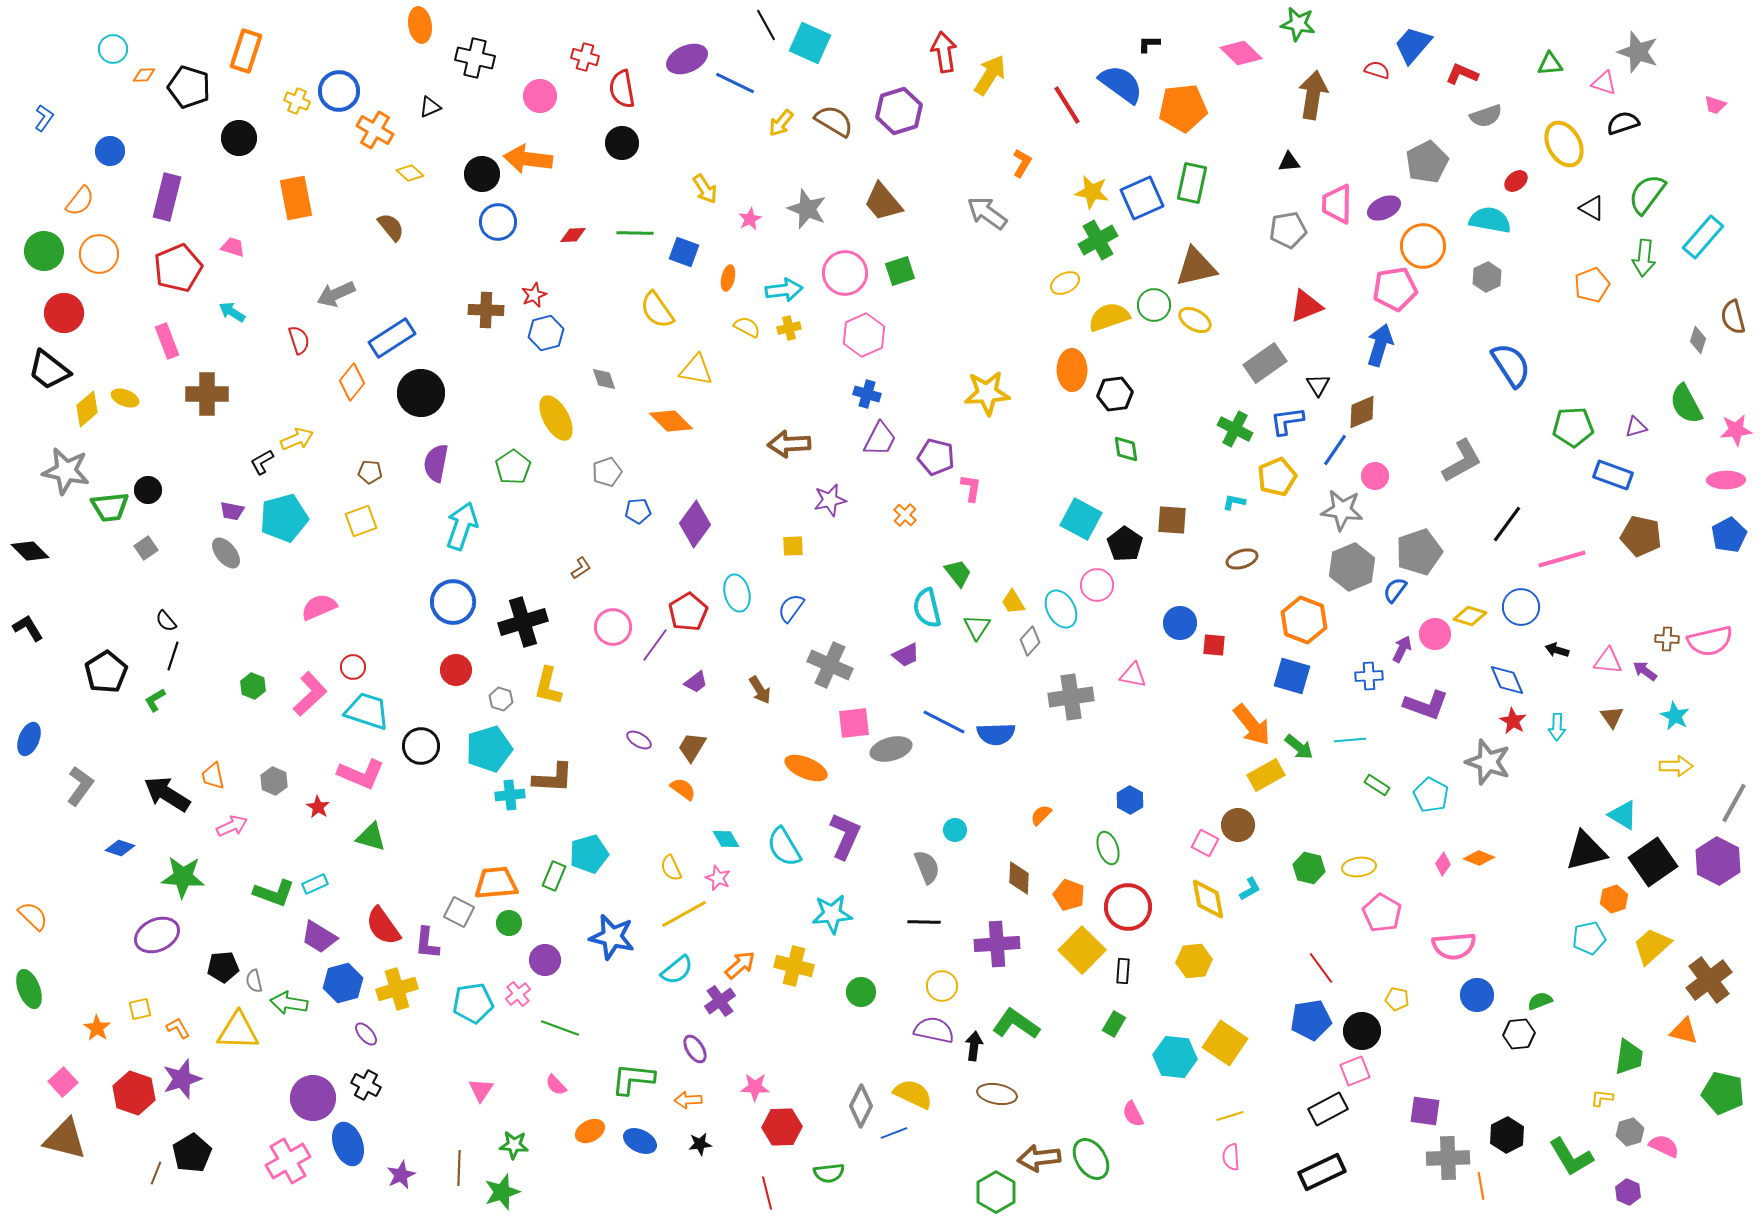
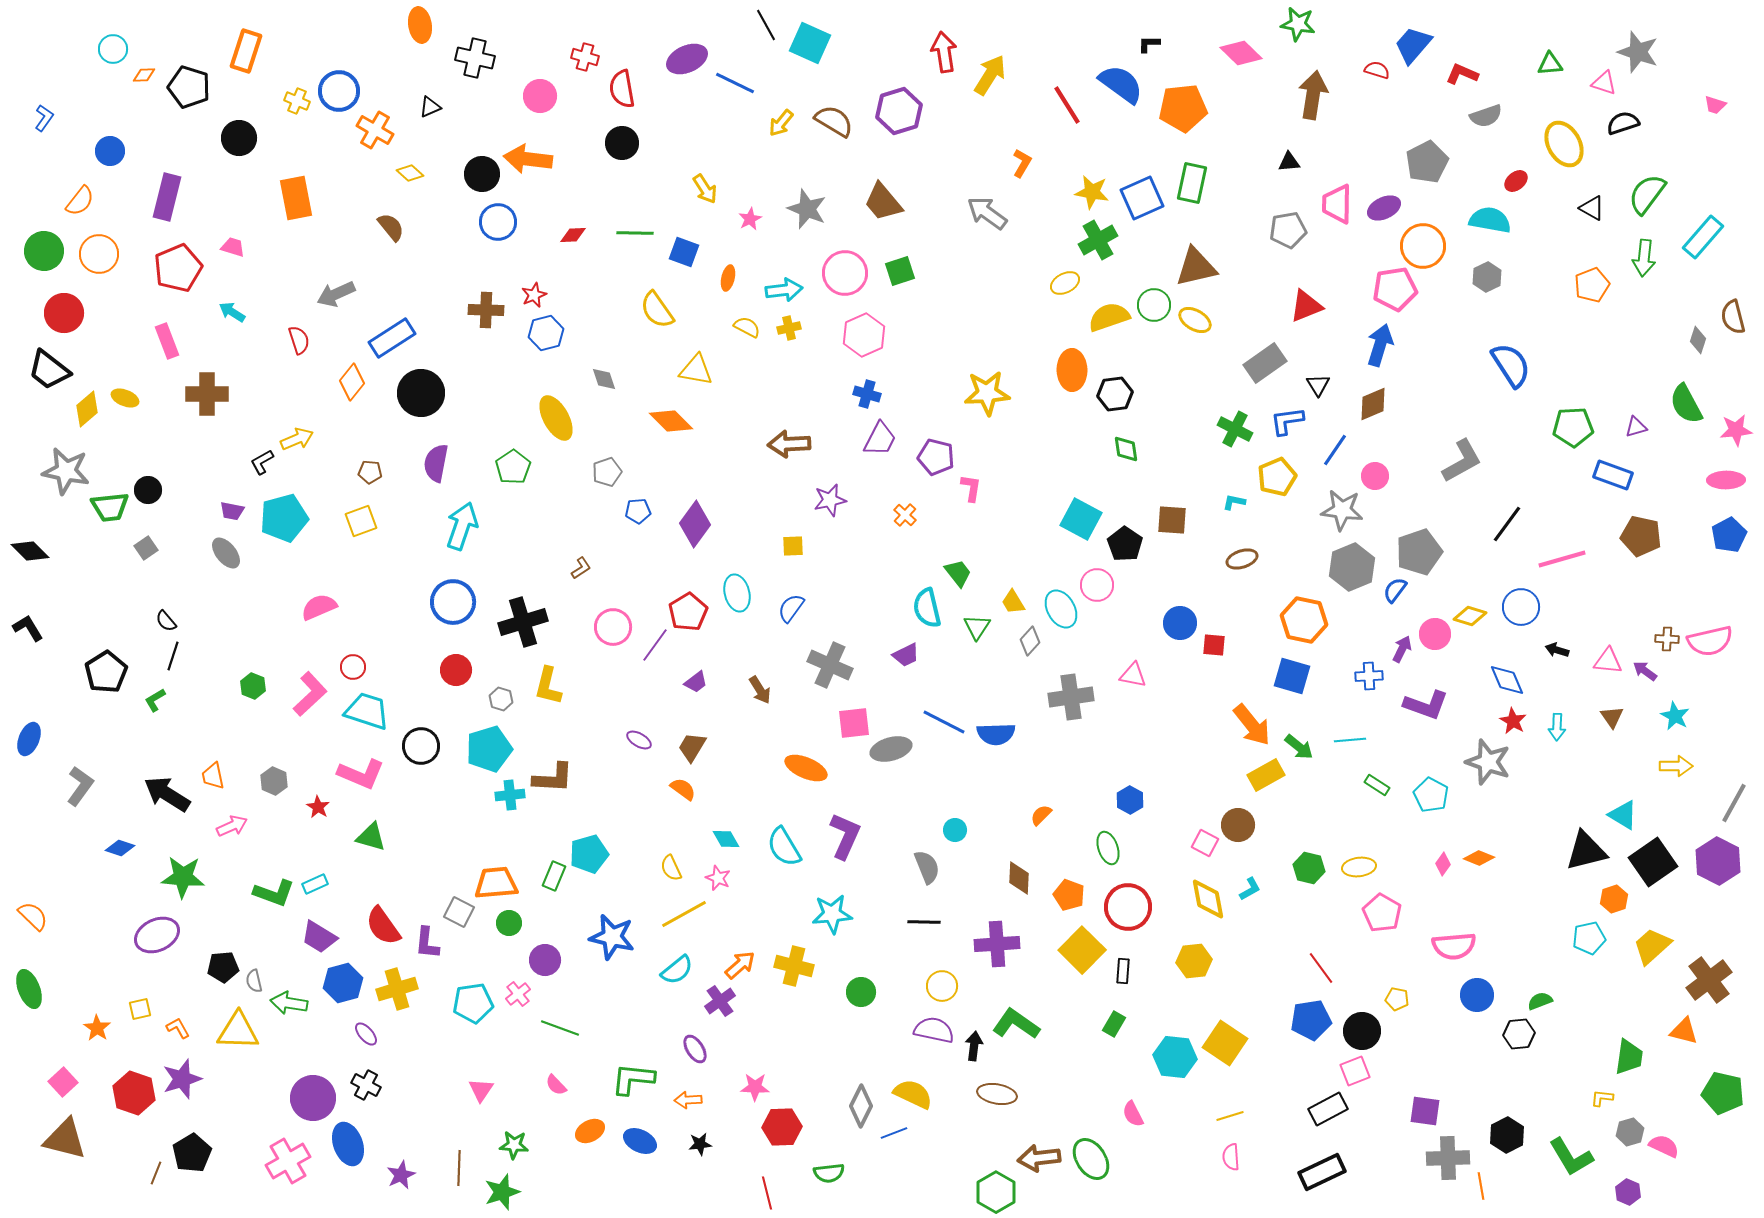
brown diamond at (1362, 412): moved 11 px right, 8 px up
orange hexagon at (1304, 620): rotated 9 degrees counterclockwise
